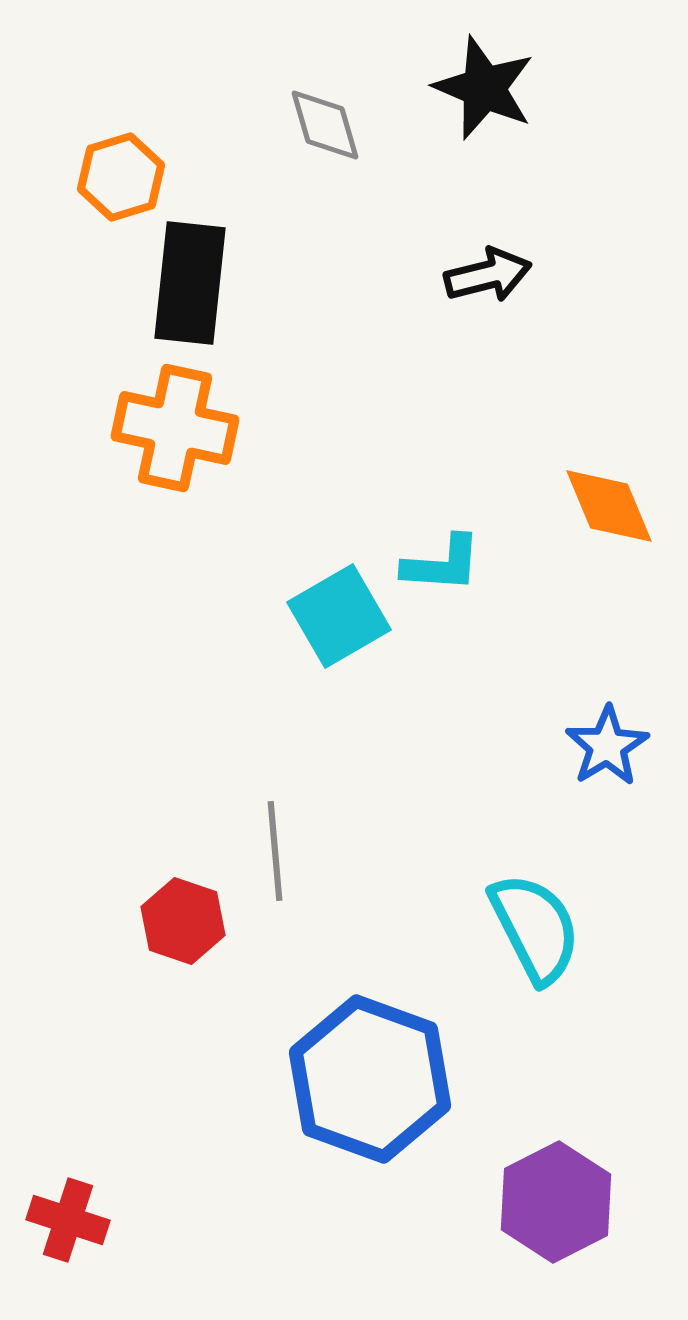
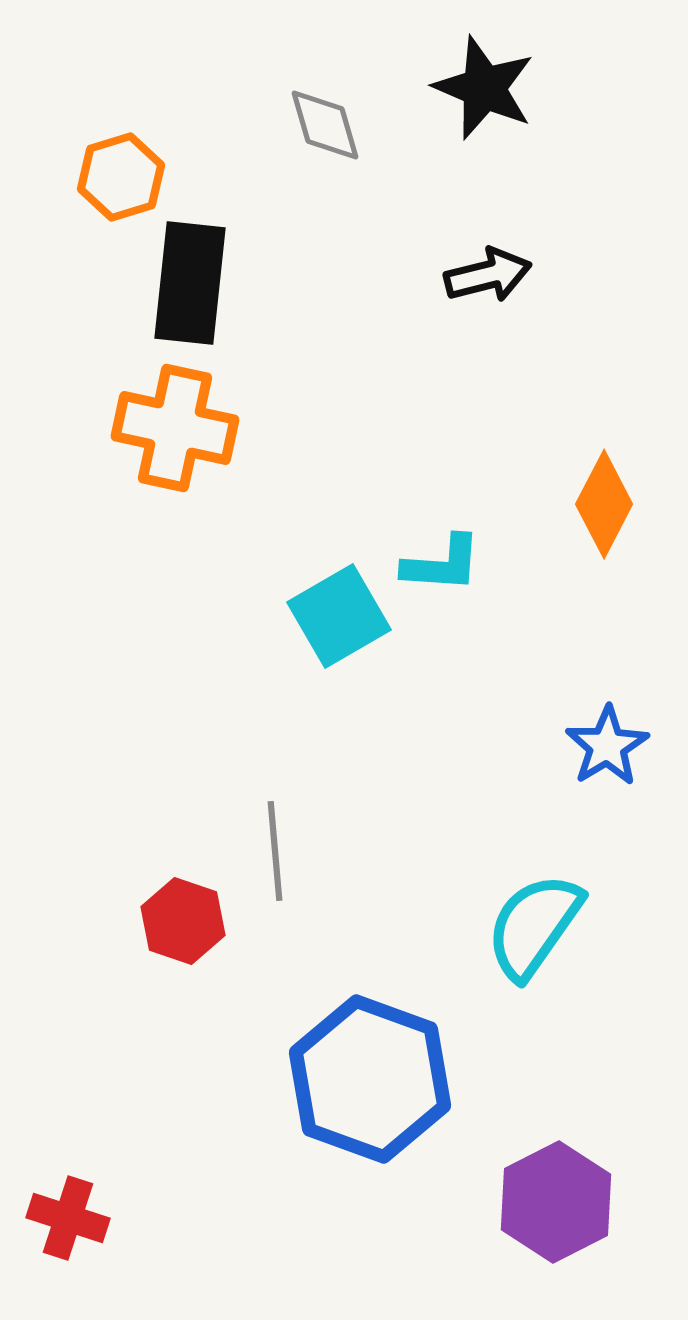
orange diamond: moved 5 px left, 2 px up; rotated 50 degrees clockwise
cyan semicircle: moved 1 px left, 2 px up; rotated 118 degrees counterclockwise
red cross: moved 2 px up
